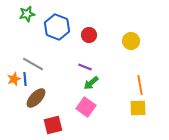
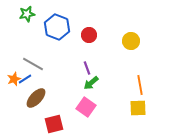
purple line: moved 2 px right, 1 px down; rotated 48 degrees clockwise
blue line: rotated 64 degrees clockwise
red square: moved 1 px right, 1 px up
